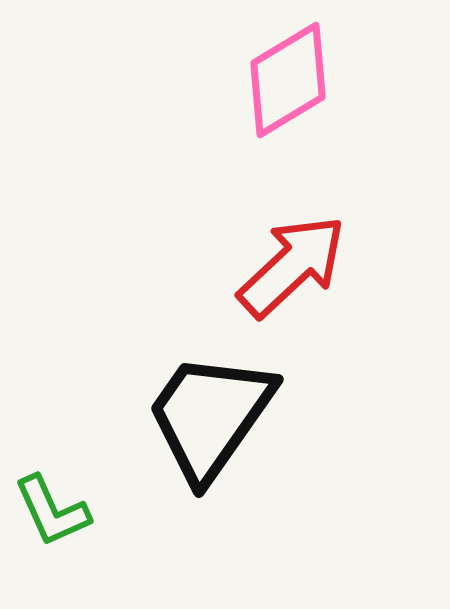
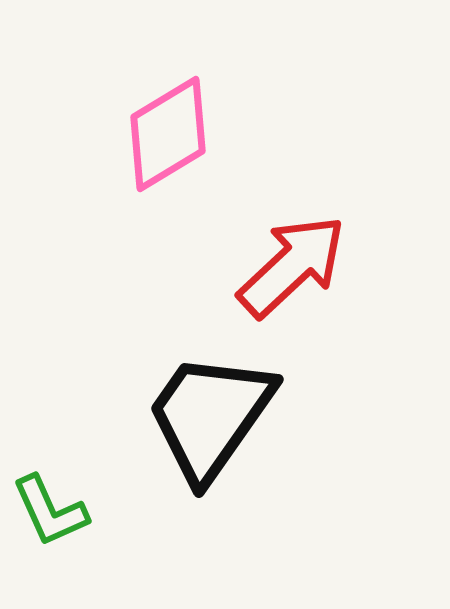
pink diamond: moved 120 px left, 54 px down
green L-shape: moved 2 px left
